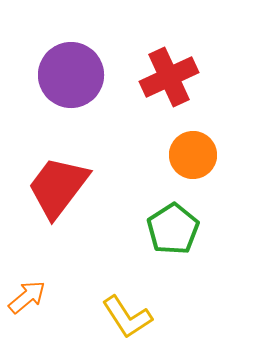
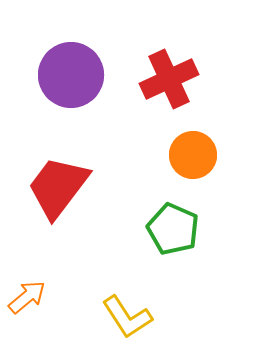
red cross: moved 2 px down
green pentagon: rotated 15 degrees counterclockwise
